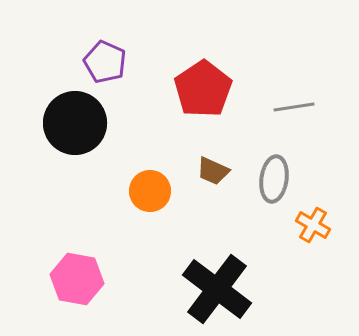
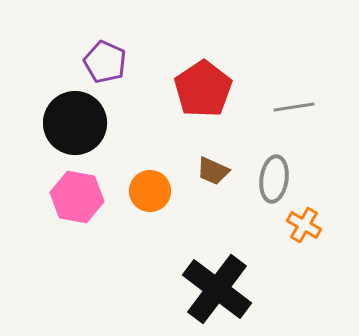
orange cross: moved 9 px left
pink hexagon: moved 82 px up
